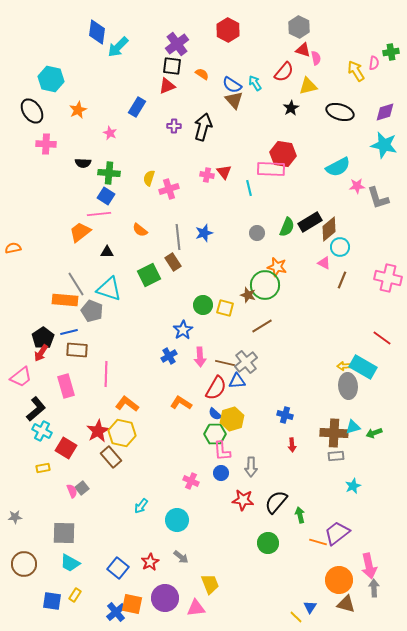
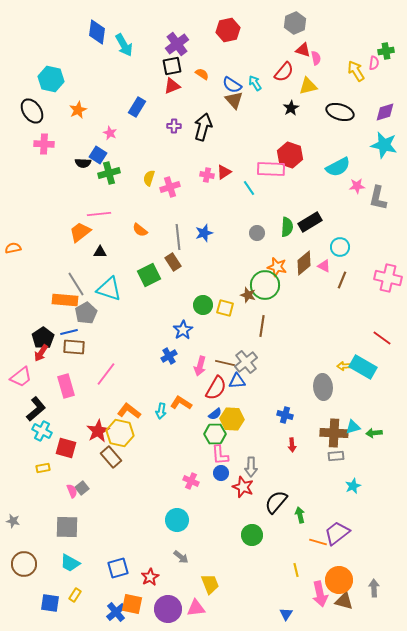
gray hexagon at (299, 27): moved 4 px left, 4 px up; rotated 10 degrees clockwise
red hexagon at (228, 30): rotated 20 degrees clockwise
cyan arrow at (118, 47): moved 6 px right, 2 px up; rotated 75 degrees counterclockwise
green cross at (391, 52): moved 5 px left, 1 px up
black square at (172, 66): rotated 18 degrees counterclockwise
red triangle at (167, 86): moved 5 px right
pink cross at (46, 144): moved 2 px left
red hexagon at (283, 154): moved 7 px right, 1 px down; rotated 10 degrees clockwise
red triangle at (224, 172): rotated 35 degrees clockwise
green cross at (109, 173): rotated 20 degrees counterclockwise
cyan line at (249, 188): rotated 21 degrees counterclockwise
pink cross at (169, 189): moved 1 px right, 2 px up
blue square at (106, 196): moved 8 px left, 41 px up
gray L-shape at (378, 198): rotated 30 degrees clockwise
green semicircle at (287, 227): rotated 18 degrees counterclockwise
brown diamond at (329, 229): moved 25 px left, 34 px down
black triangle at (107, 252): moved 7 px left
pink triangle at (324, 263): moved 3 px down
gray pentagon at (92, 311): moved 6 px left, 2 px down; rotated 20 degrees clockwise
brown line at (262, 326): rotated 50 degrees counterclockwise
brown rectangle at (77, 350): moved 3 px left, 3 px up
pink arrow at (200, 357): moved 9 px down; rotated 18 degrees clockwise
pink line at (106, 374): rotated 35 degrees clockwise
gray ellipse at (348, 386): moved 25 px left, 1 px down
orange L-shape at (127, 404): moved 2 px right, 7 px down
blue semicircle at (215, 414): rotated 80 degrees counterclockwise
yellow hexagon at (232, 419): rotated 20 degrees clockwise
yellow hexagon at (122, 433): moved 2 px left
green arrow at (374, 433): rotated 14 degrees clockwise
red square at (66, 448): rotated 15 degrees counterclockwise
pink L-shape at (222, 451): moved 2 px left, 4 px down
red star at (243, 500): moved 13 px up; rotated 15 degrees clockwise
cyan arrow at (141, 506): moved 20 px right, 95 px up; rotated 28 degrees counterclockwise
gray star at (15, 517): moved 2 px left, 4 px down; rotated 16 degrees clockwise
gray square at (64, 533): moved 3 px right, 6 px up
green circle at (268, 543): moved 16 px left, 8 px up
red star at (150, 562): moved 15 px down
pink arrow at (369, 566): moved 49 px left, 28 px down
blue square at (118, 568): rotated 35 degrees clockwise
purple circle at (165, 598): moved 3 px right, 11 px down
blue square at (52, 601): moved 2 px left, 2 px down
brown triangle at (346, 604): moved 2 px left, 3 px up
blue triangle at (310, 607): moved 24 px left, 7 px down
yellow line at (296, 617): moved 47 px up; rotated 32 degrees clockwise
